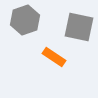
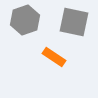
gray square: moved 5 px left, 5 px up
